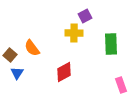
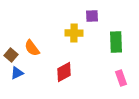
purple square: moved 7 px right; rotated 24 degrees clockwise
green rectangle: moved 5 px right, 2 px up
brown square: moved 1 px right
blue triangle: rotated 32 degrees clockwise
pink rectangle: moved 7 px up
